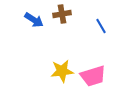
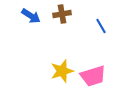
blue arrow: moved 3 px left, 4 px up
yellow star: rotated 10 degrees counterclockwise
